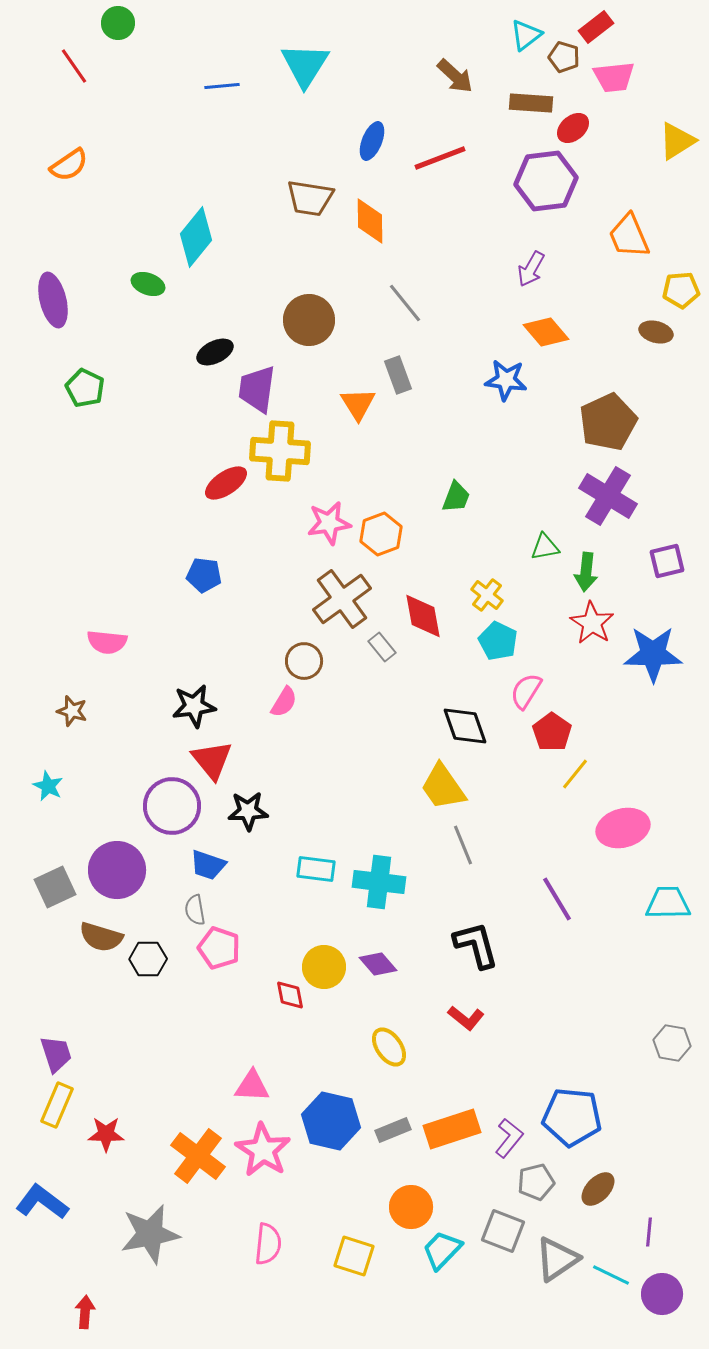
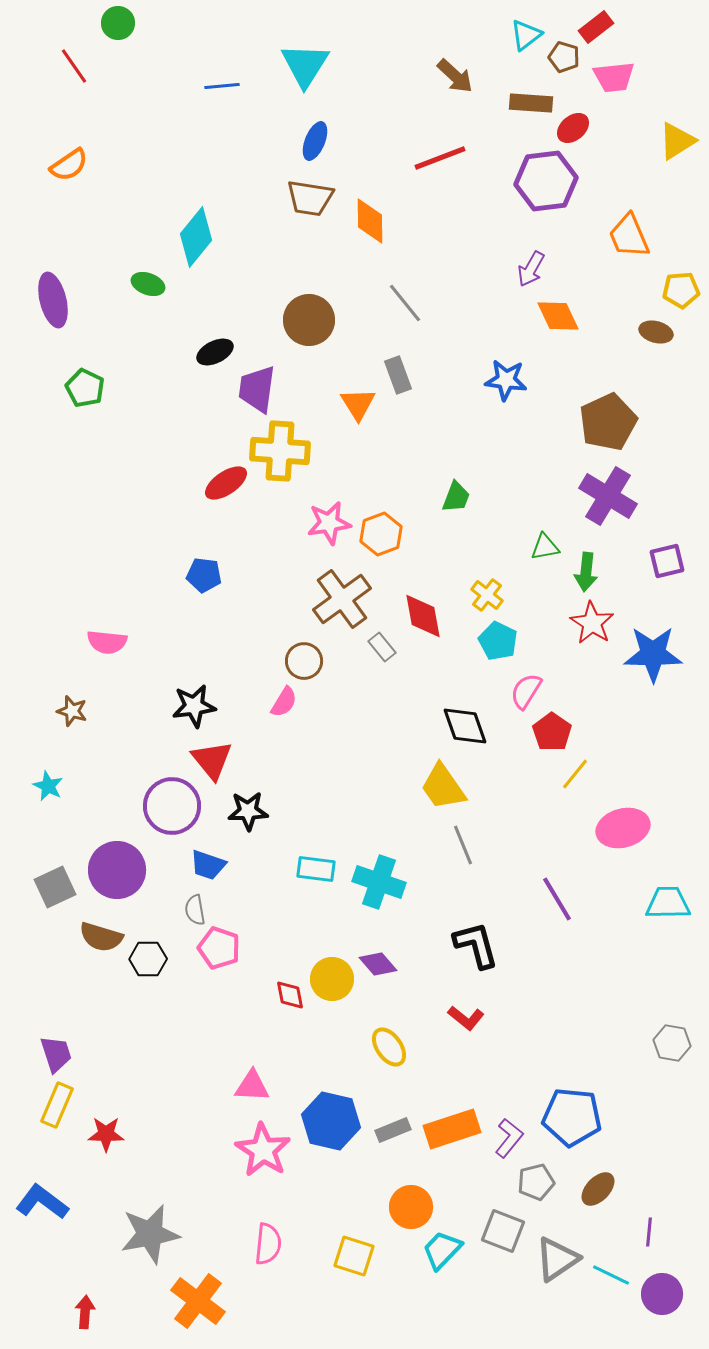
blue ellipse at (372, 141): moved 57 px left
orange diamond at (546, 332): moved 12 px right, 16 px up; rotated 15 degrees clockwise
cyan cross at (379, 882): rotated 12 degrees clockwise
yellow circle at (324, 967): moved 8 px right, 12 px down
orange cross at (198, 1156): moved 145 px down
